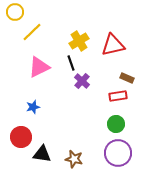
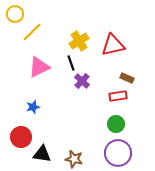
yellow circle: moved 2 px down
